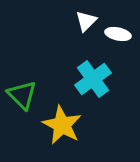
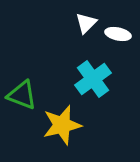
white triangle: moved 2 px down
green triangle: rotated 24 degrees counterclockwise
yellow star: rotated 30 degrees clockwise
